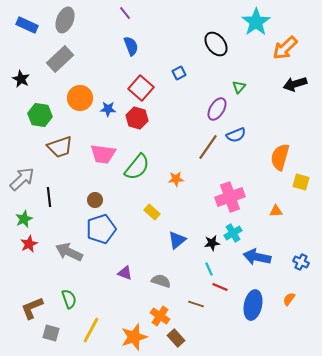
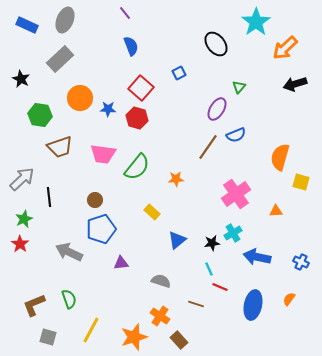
pink cross at (230, 197): moved 6 px right, 3 px up; rotated 16 degrees counterclockwise
red star at (29, 244): moved 9 px left; rotated 12 degrees counterclockwise
purple triangle at (125, 273): moved 4 px left, 10 px up; rotated 28 degrees counterclockwise
brown L-shape at (32, 308): moved 2 px right, 3 px up
gray square at (51, 333): moved 3 px left, 4 px down
brown rectangle at (176, 338): moved 3 px right, 2 px down
